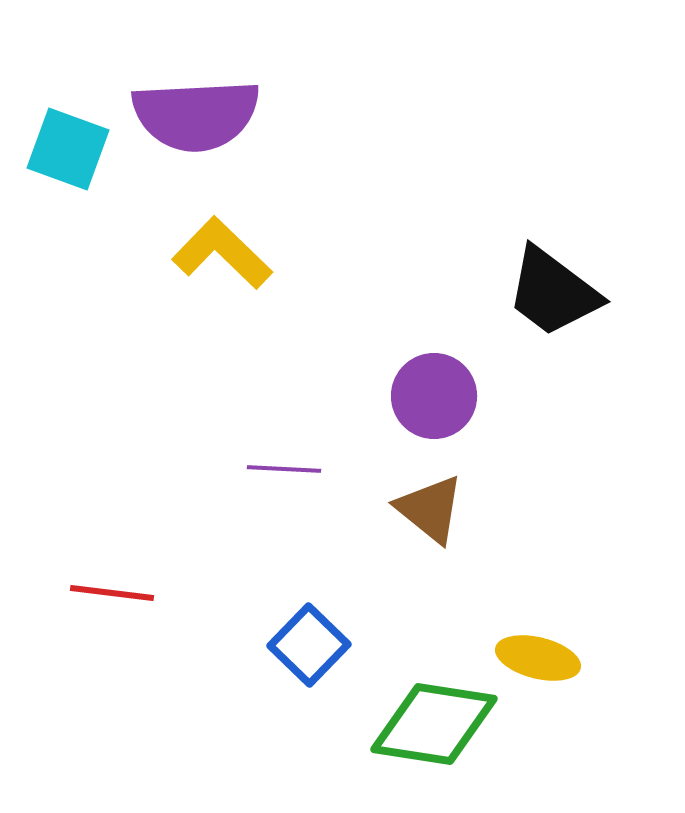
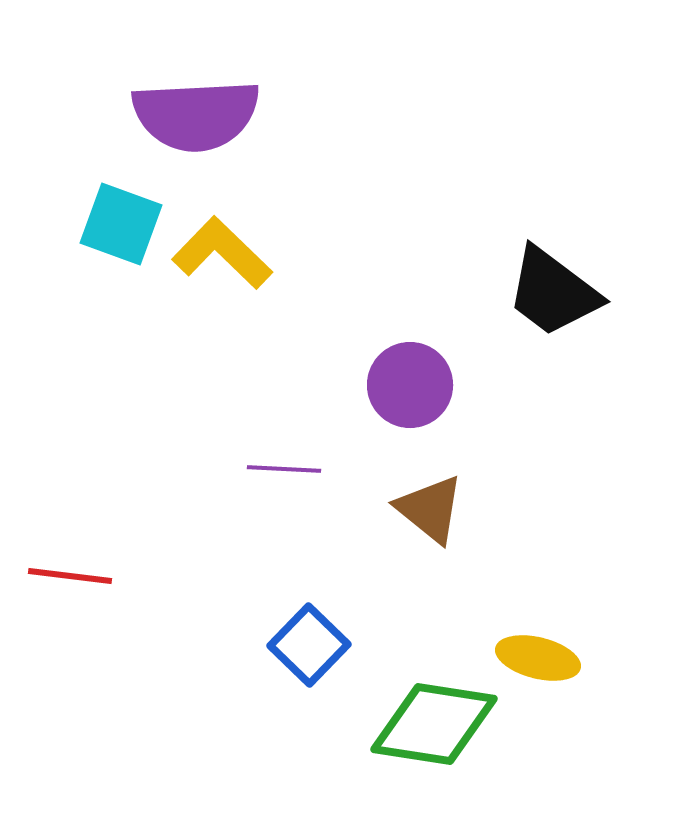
cyan square: moved 53 px right, 75 px down
purple circle: moved 24 px left, 11 px up
red line: moved 42 px left, 17 px up
